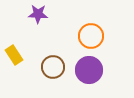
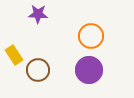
brown circle: moved 15 px left, 3 px down
